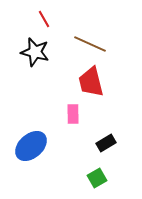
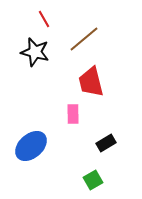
brown line: moved 6 px left, 5 px up; rotated 64 degrees counterclockwise
green square: moved 4 px left, 2 px down
